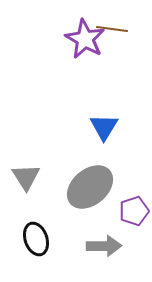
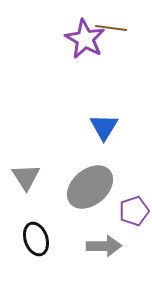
brown line: moved 1 px left, 1 px up
